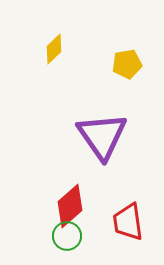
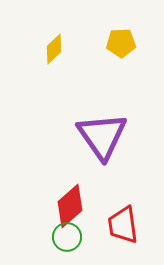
yellow pentagon: moved 6 px left, 21 px up; rotated 8 degrees clockwise
red trapezoid: moved 5 px left, 3 px down
green circle: moved 1 px down
